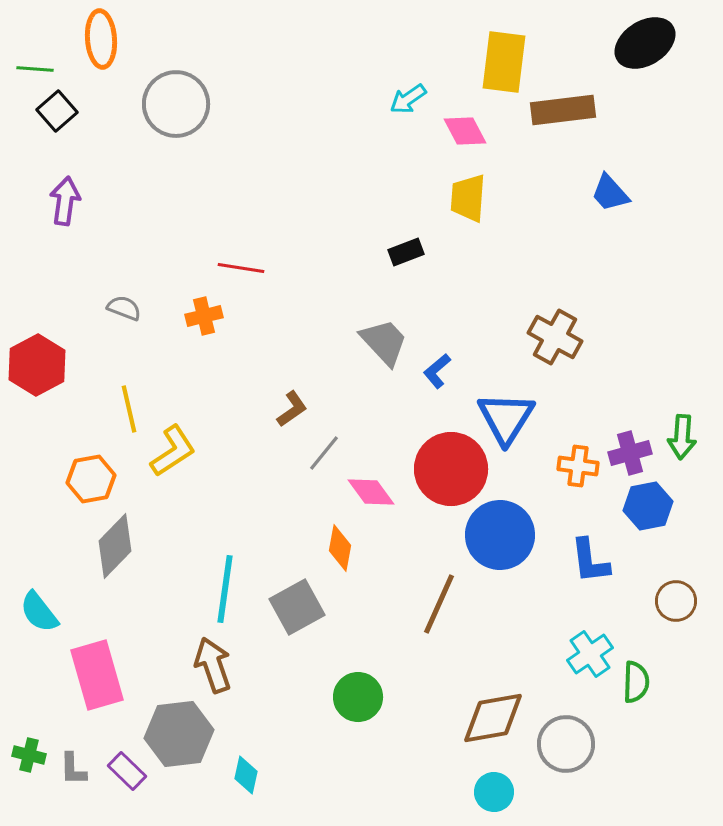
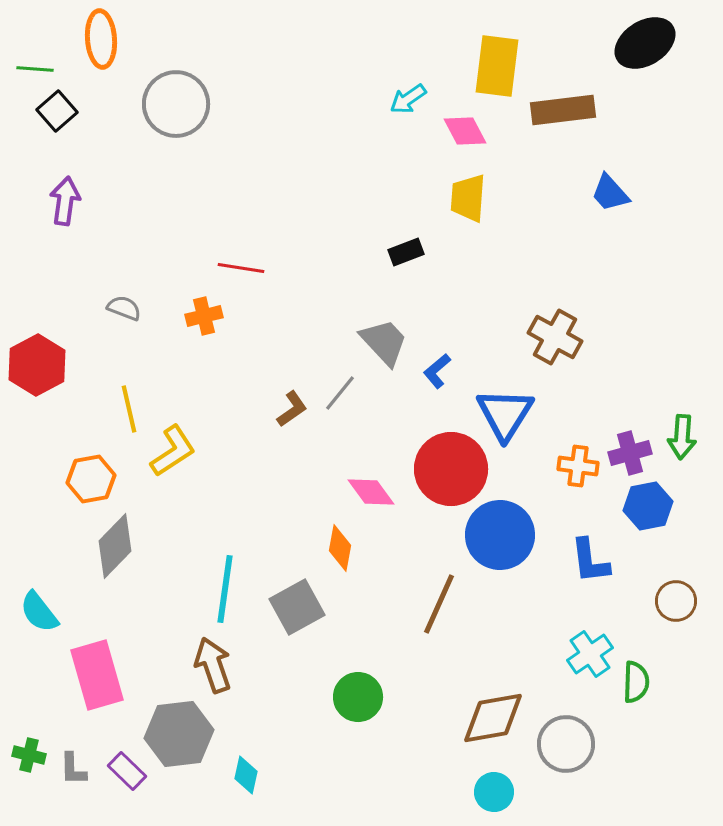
yellow rectangle at (504, 62): moved 7 px left, 4 px down
blue triangle at (506, 418): moved 1 px left, 4 px up
gray line at (324, 453): moved 16 px right, 60 px up
